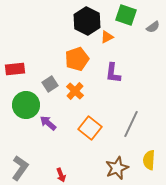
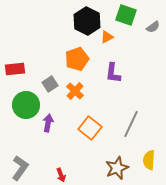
purple arrow: rotated 60 degrees clockwise
